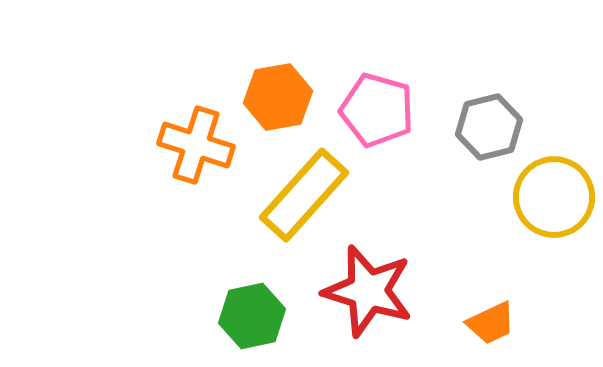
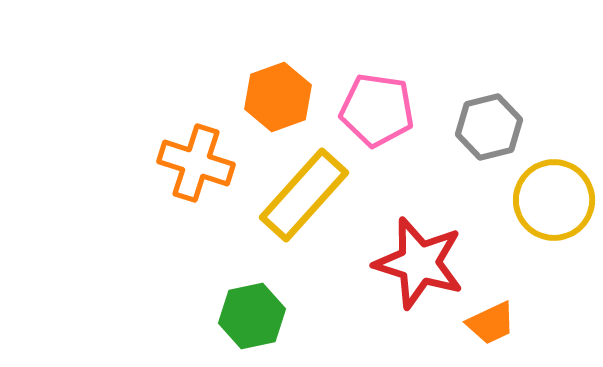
orange hexagon: rotated 10 degrees counterclockwise
pink pentagon: rotated 8 degrees counterclockwise
orange cross: moved 18 px down
yellow circle: moved 3 px down
red star: moved 51 px right, 28 px up
